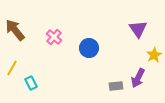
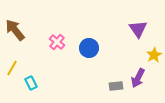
pink cross: moved 3 px right, 5 px down
